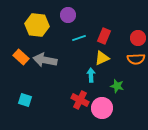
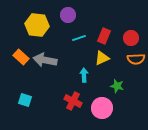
red circle: moved 7 px left
cyan arrow: moved 7 px left
red cross: moved 7 px left, 1 px down
